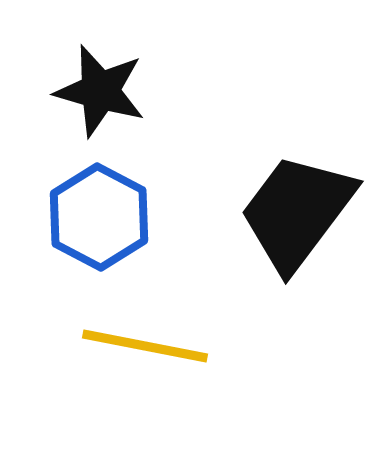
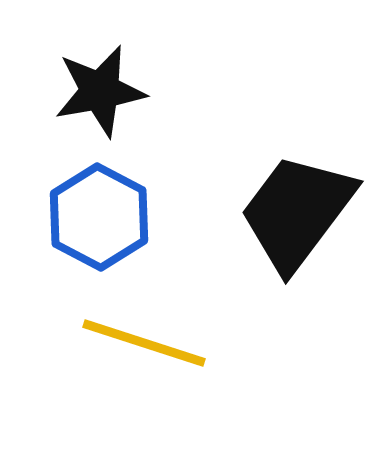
black star: rotated 26 degrees counterclockwise
yellow line: moved 1 px left, 3 px up; rotated 7 degrees clockwise
